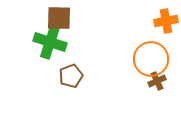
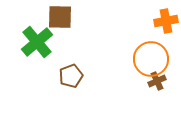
brown square: moved 1 px right, 1 px up
green cross: moved 13 px left; rotated 32 degrees clockwise
